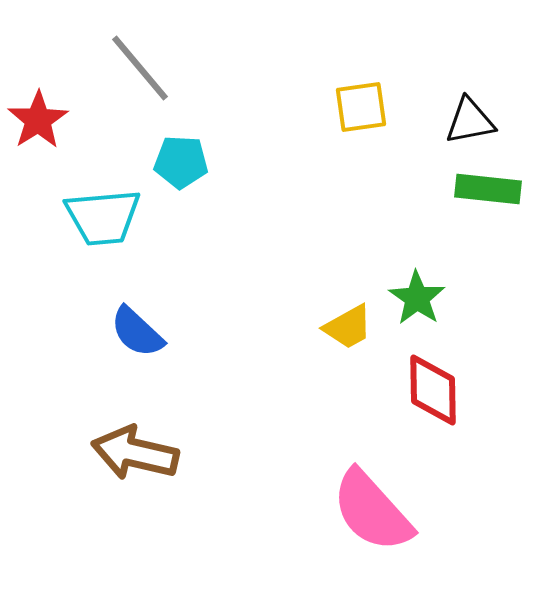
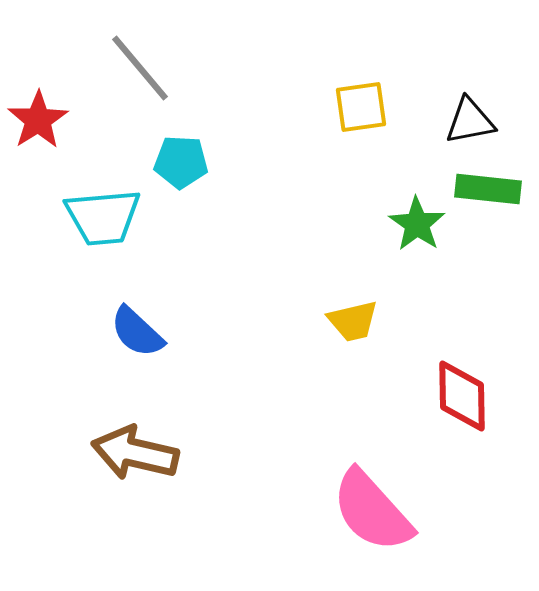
green star: moved 74 px up
yellow trapezoid: moved 5 px right, 6 px up; rotated 16 degrees clockwise
red diamond: moved 29 px right, 6 px down
